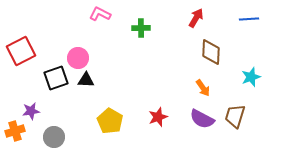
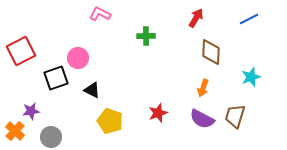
blue line: rotated 24 degrees counterclockwise
green cross: moved 5 px right, 8 px down
black triangle: moved 6 px right, 10 px down; rotated 24 degrees clockwise
orange arrow: rotated 54 degrees clockwise
red star: moved 4 px up
yellow pentagon: rotated 10 degrees counterclockwise
orange cross: rotated 30 degrees counterclockwise
gray circle: moved 3 px left
